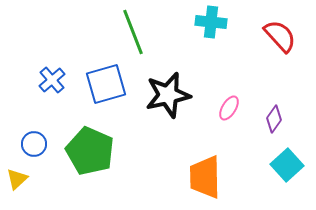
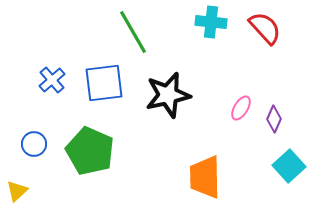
green line: rotated 9 degrees counterclockwise
red semicircle: moved 15 px left, 8 px up
blue square: moved 2 px left, 1 px up; rotated 9 degrees clockwise
pink ellipse: moved 12 px right
purple diamond: rotated 12 degrees counterclockwise
cyan square: moved 2 px right, 1 px down
yellow triangle: moved 12 px down
